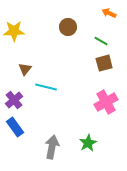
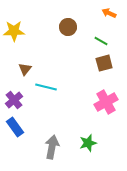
green star: rotated 12 degrees clockwise
